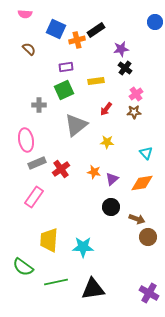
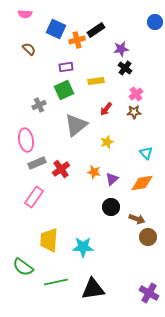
gray cross: rotated 24 degrees counterclockwise
yellow star: rotated 24 degrees counterclockwise
